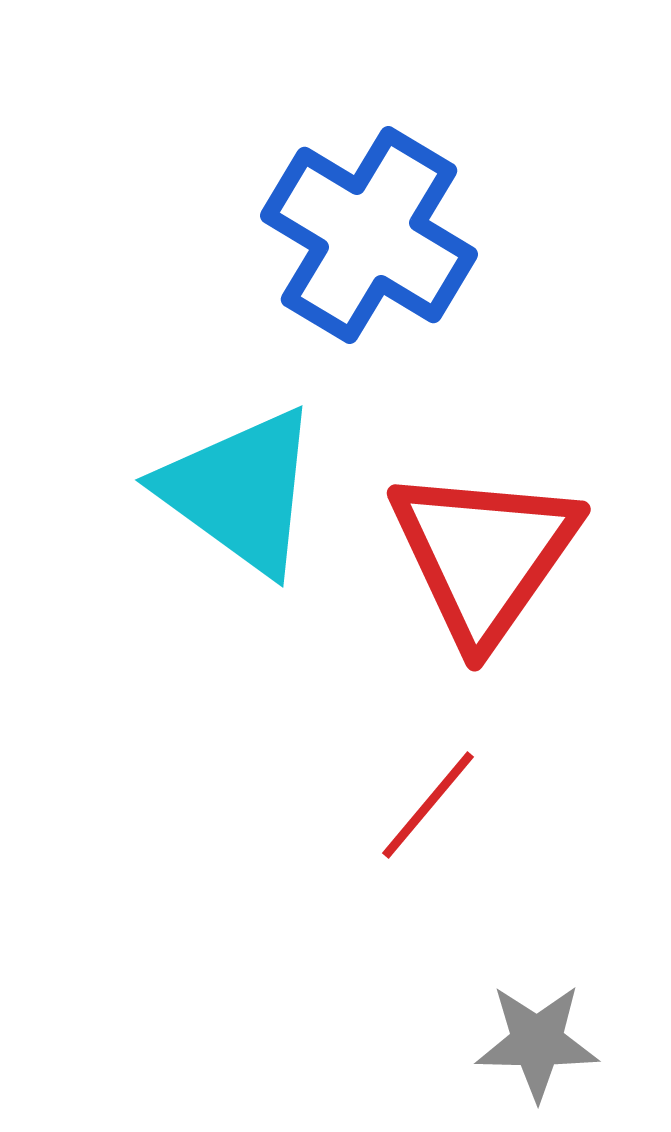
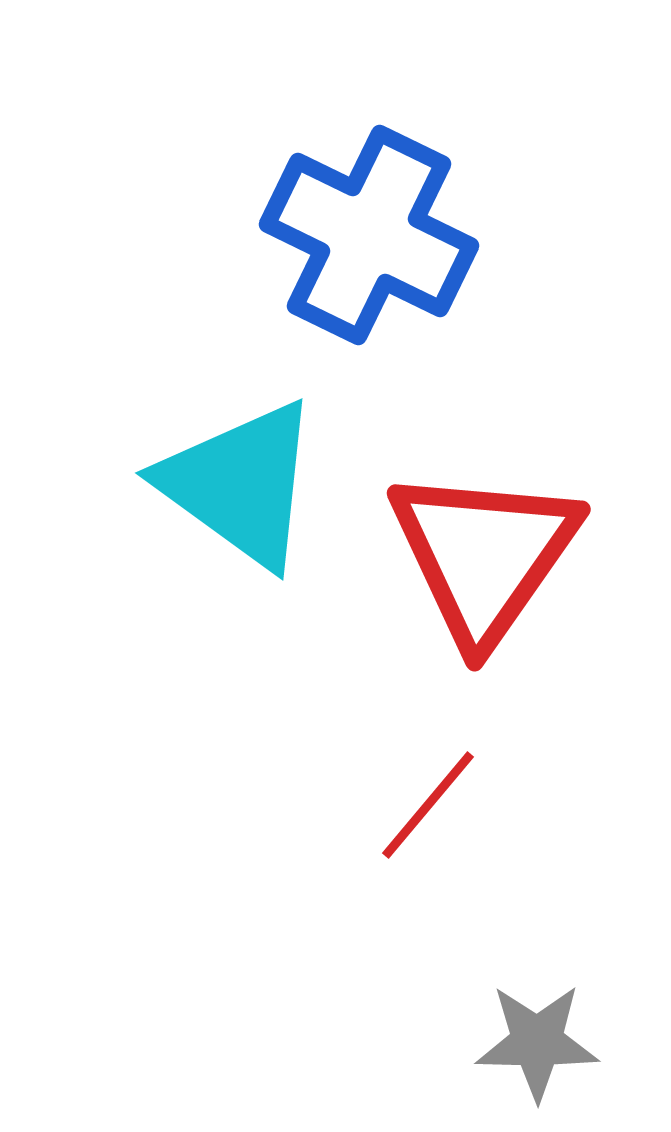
blue cross: rotated 5 degrees counterclockwise
cyan triangle: moved 7 px up
